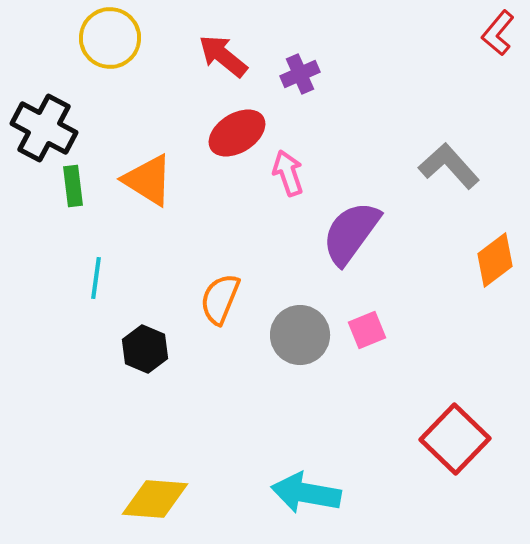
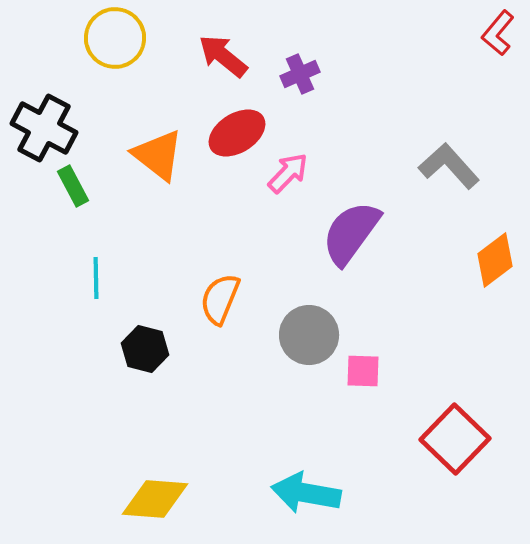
yellow circle: moved 5 px right
pink arrow: rotated 63 degrees clockwise
orange triangle: moved 10 px right, 25 px up; rotated 6 degrees clockwise
green rectangle: rotated 21 degrees counterclockwise
cyan line: rotated 9 degrees counterclockwise
pink square: moved 4 px left, 41 px down; rotated 24 degrees clockwise
gray circle: moved 9 px right
black hexagon: rotated 9 degrees counterclockwise
